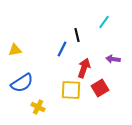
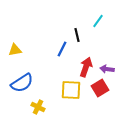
cyan line: moved 6 px left, 1 px up
purple arrow: moved 6 px left, 10 px down
red arrow: moved 2 px right, 1 px up
